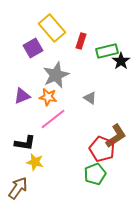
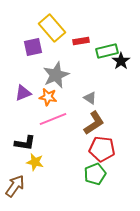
red rectangle: rotated 63 degrees clockwise
purple square: moved 1 px up; rotated 18 degrees clockwise
purple triangle: moved 1 px right, 3 px up
pink line: rotated 16 degrees clockwise
brown L-shape: moved 22 px left, 13 px up
red pentagon: rotated 15 degrees counterclockwise
brown arrow: moved 3 px left, 2 px up
